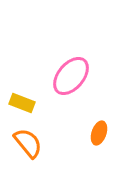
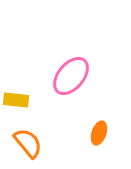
yellow rectangle: moved 6 px left, 3 px up; rotated 15 degrees counterclockwise
